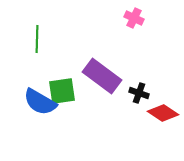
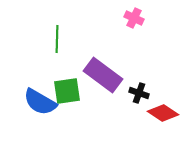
green line: moved 20 px right
purple rectangle: moved 1 px right, 1 px up
green square: moved 5 px right
